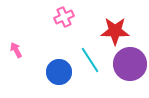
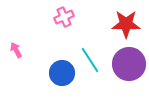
red star: moved 11 px right, 7 px up
purple circle: moved 1 px left
blue circle: moved 3 px right, 1 px down
